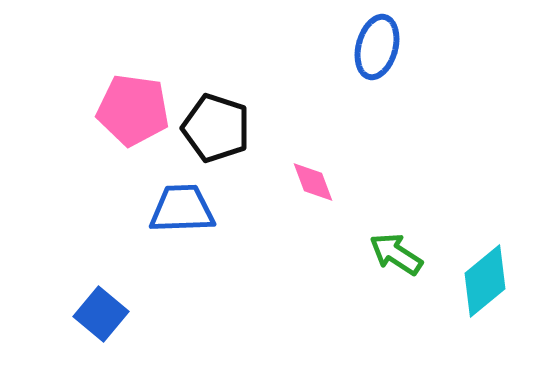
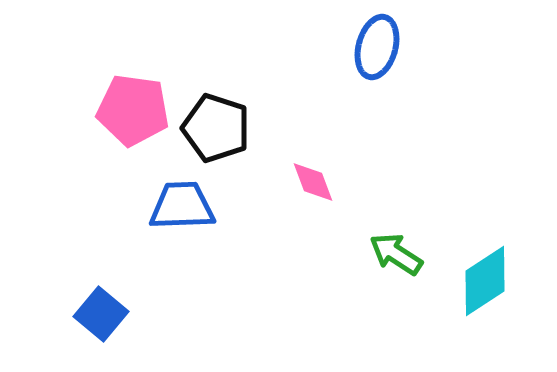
blue trapezoid: moved 3 px up
cyan diamond: rotated 6 degrees clockwise
